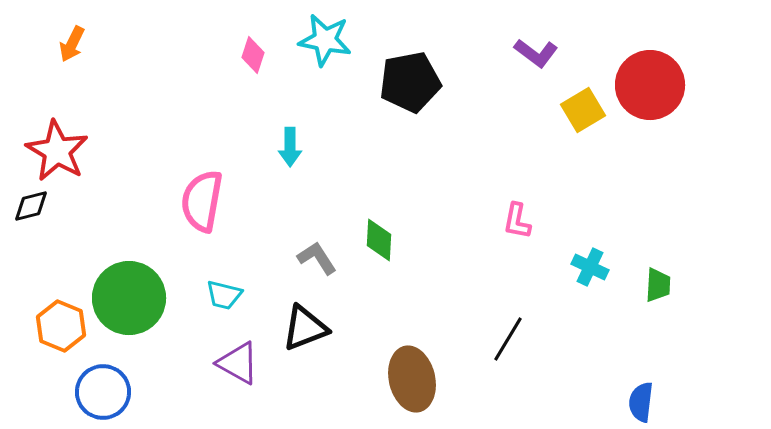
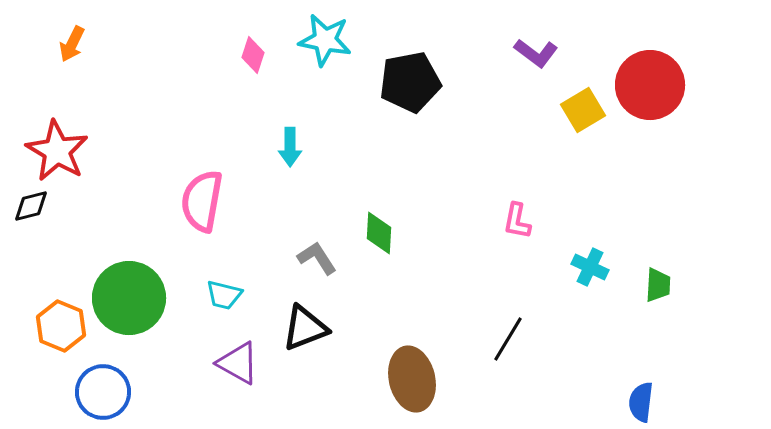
green diamond: moved 7 px up
